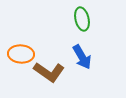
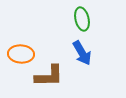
blue arrow: moved 4 px up
brown L-shape: moved 4 px down; rotated 36 degrees counterclockwise
